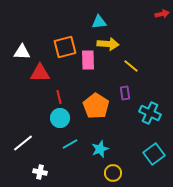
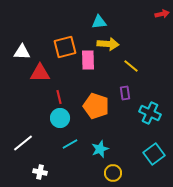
orange pentagon: rotated 15 degrees counterclockwise
